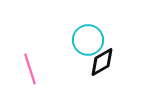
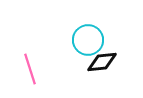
black diamond: rotated 24 degrees clockwise
